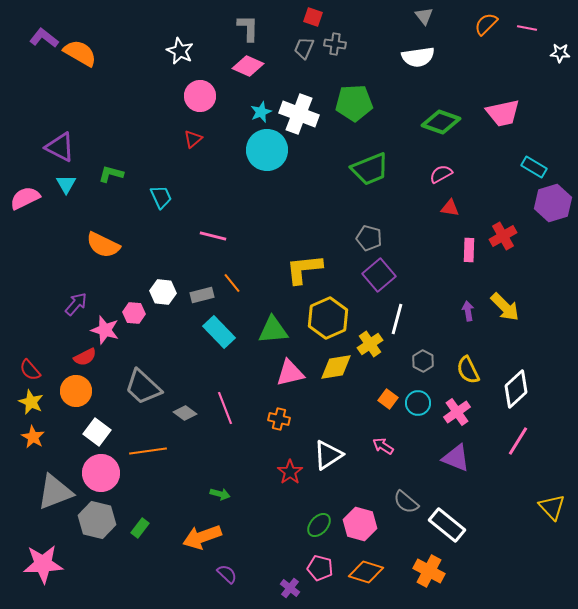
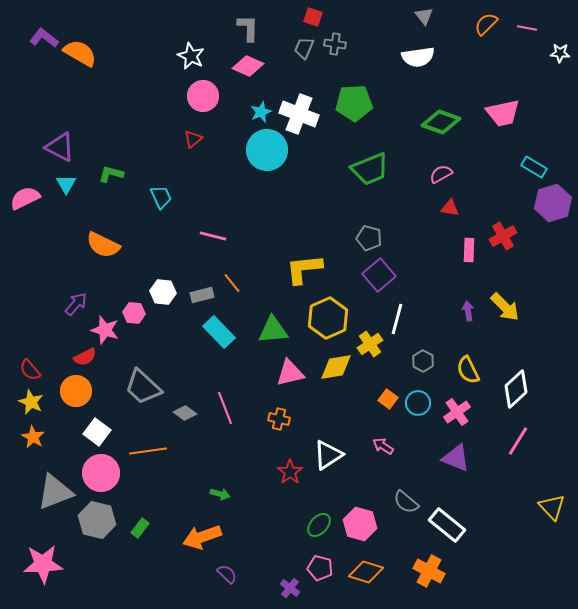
white star at (180, 51): moved 11 px right, 5 px down
pink circle at (200, 96): moved 3 px right
